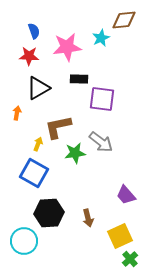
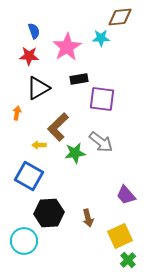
brown diamond: moved 4 px left, 3 px up
cyan star: rotated 24 degrees clockwise
pink star: rotated 24 degrees counterclockwise
black rectangle: rotated 12 degrees counterclockwise
brown L-shape: rotated 32 degrees counterclockwise
yellow arrow: moved 1 px right, 1 px down; rotated 112 degrees counterclockwise
blue square: moved 5 px left, 3 px down
green cross: moved 2 px left, 1 px down
